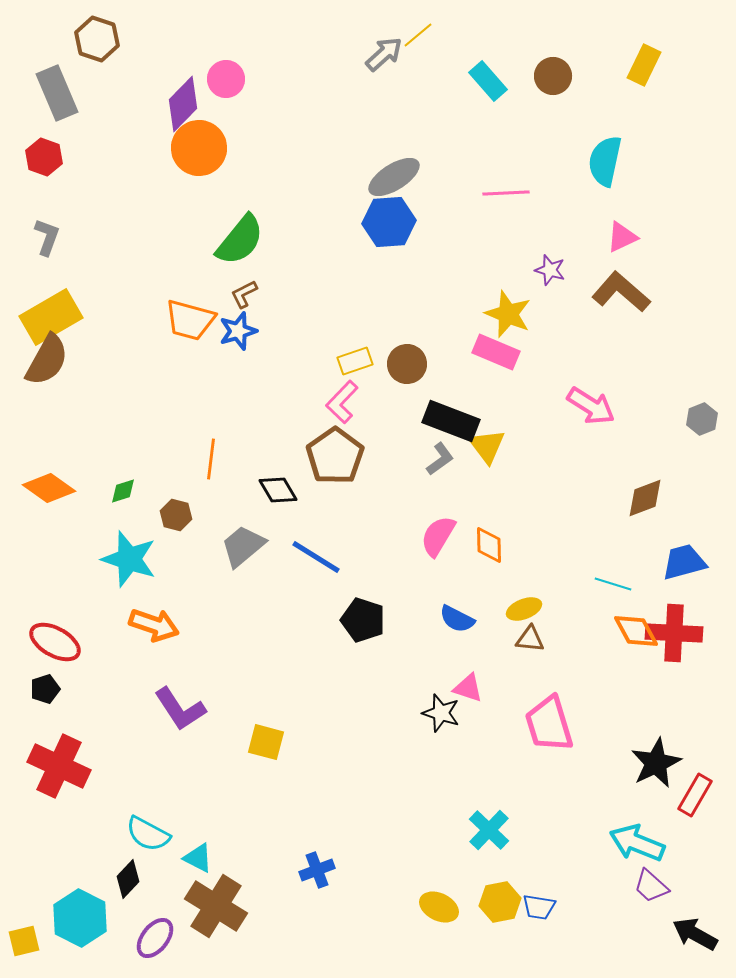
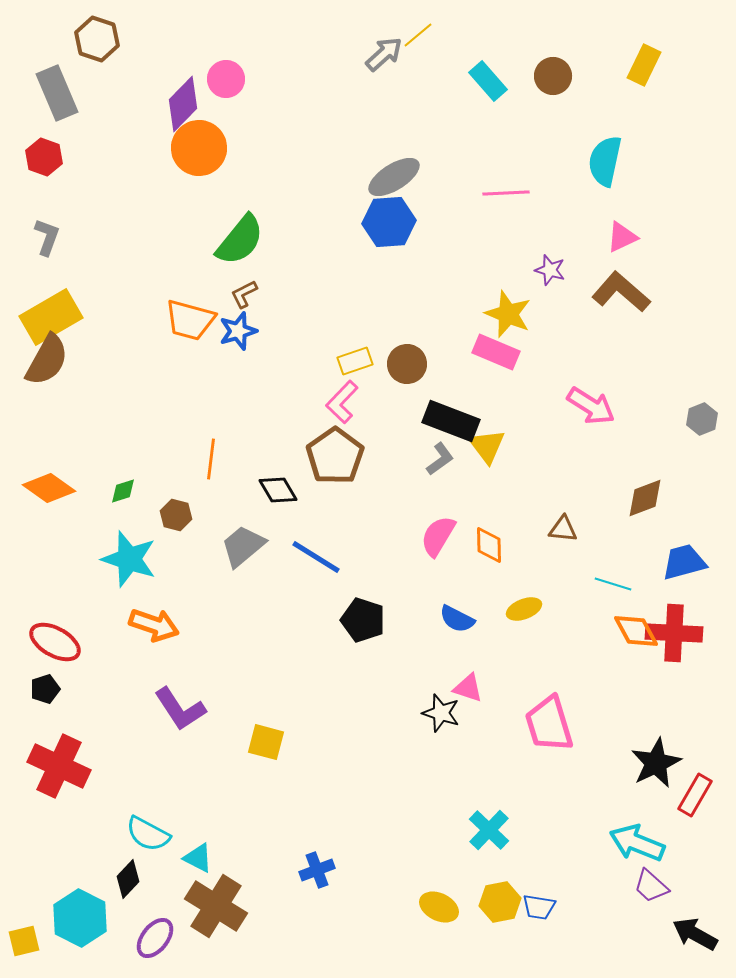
brown triangle at (530, 639): moved 33 px right, 110 px up
